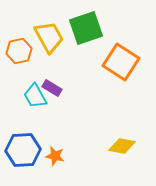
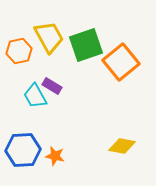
green square: moved 17 px down
orange square: rotated 18 degrees clockwise
purple rectangle: moved 2 px up
